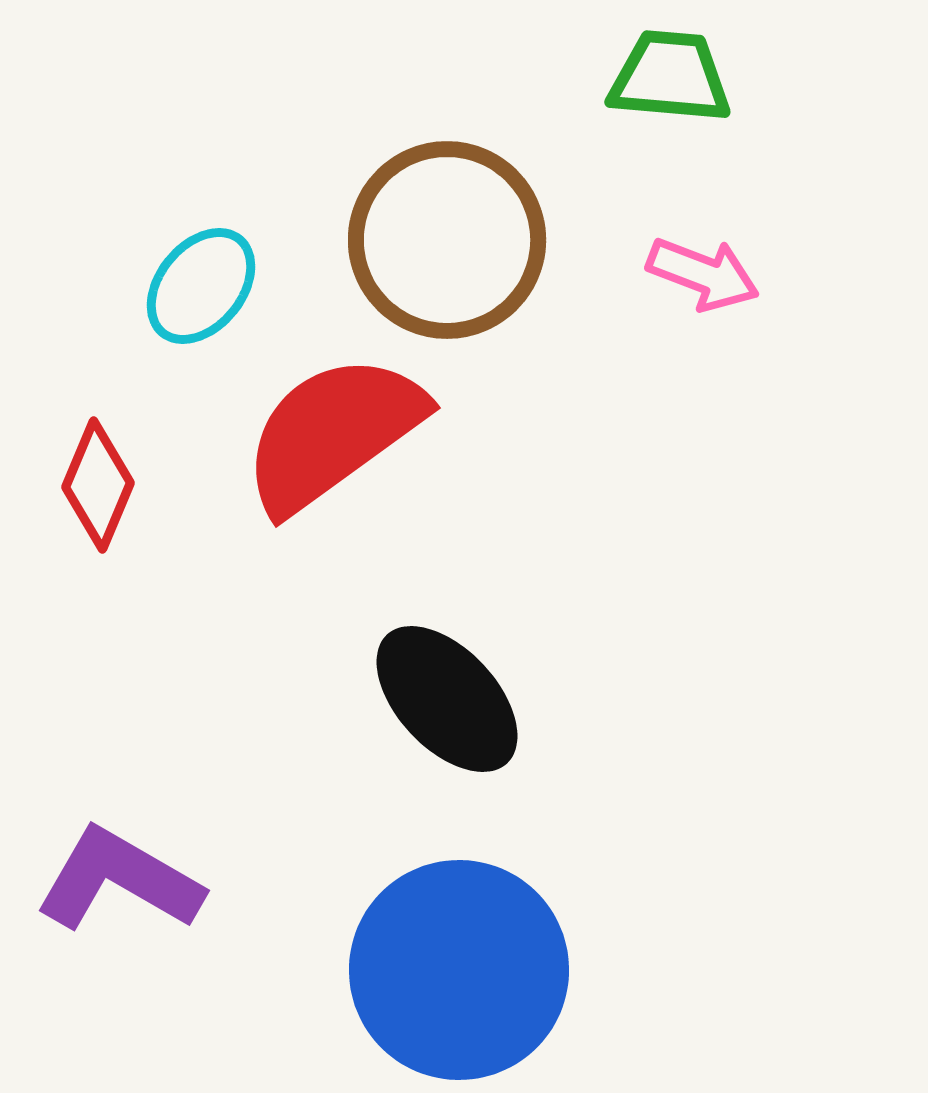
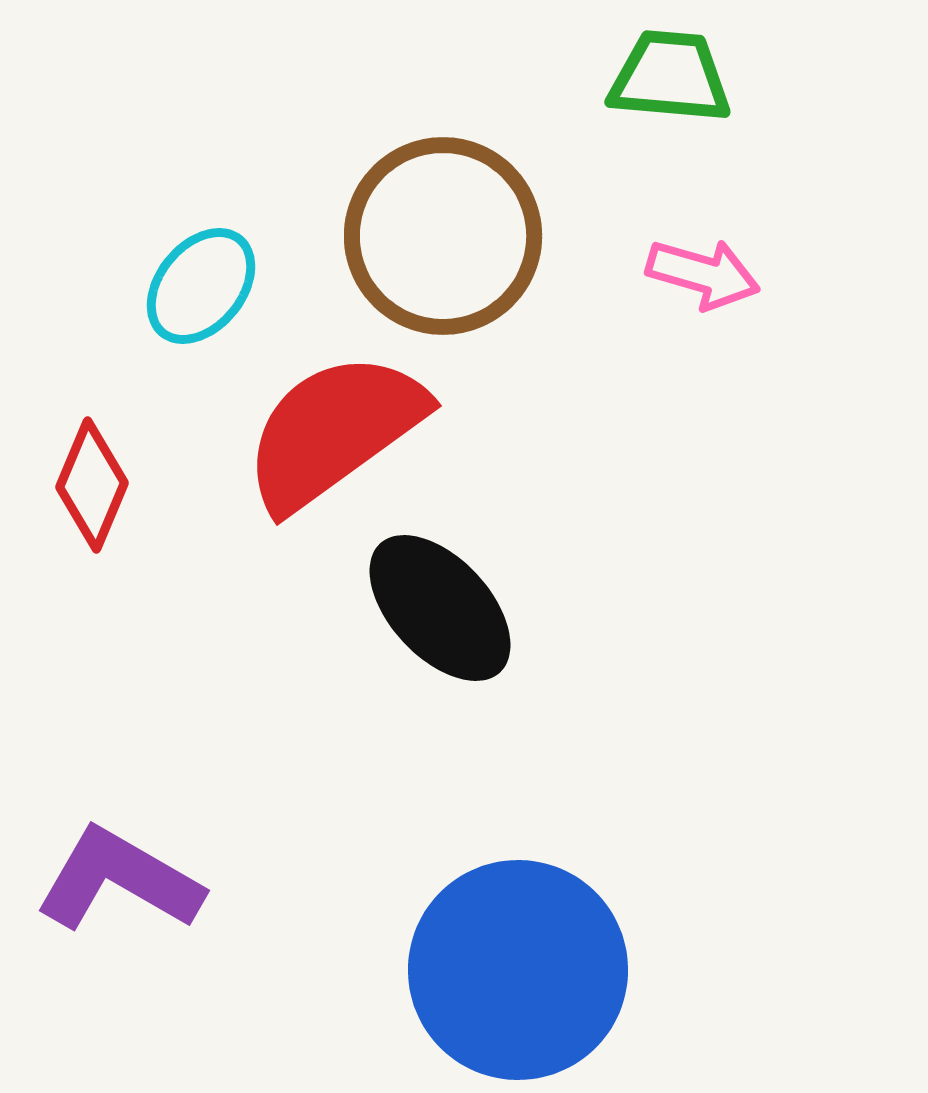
brown circle: moved 4 px left, 4 px up
pink arrow: rotated 5 degrees counterclockwise
red semicircle: moved 1 px right, 2 px up
red diamond: moved 6 px left
black ellipse: moved 7 px left, 91 px up
blue circle: moved 59 px right
